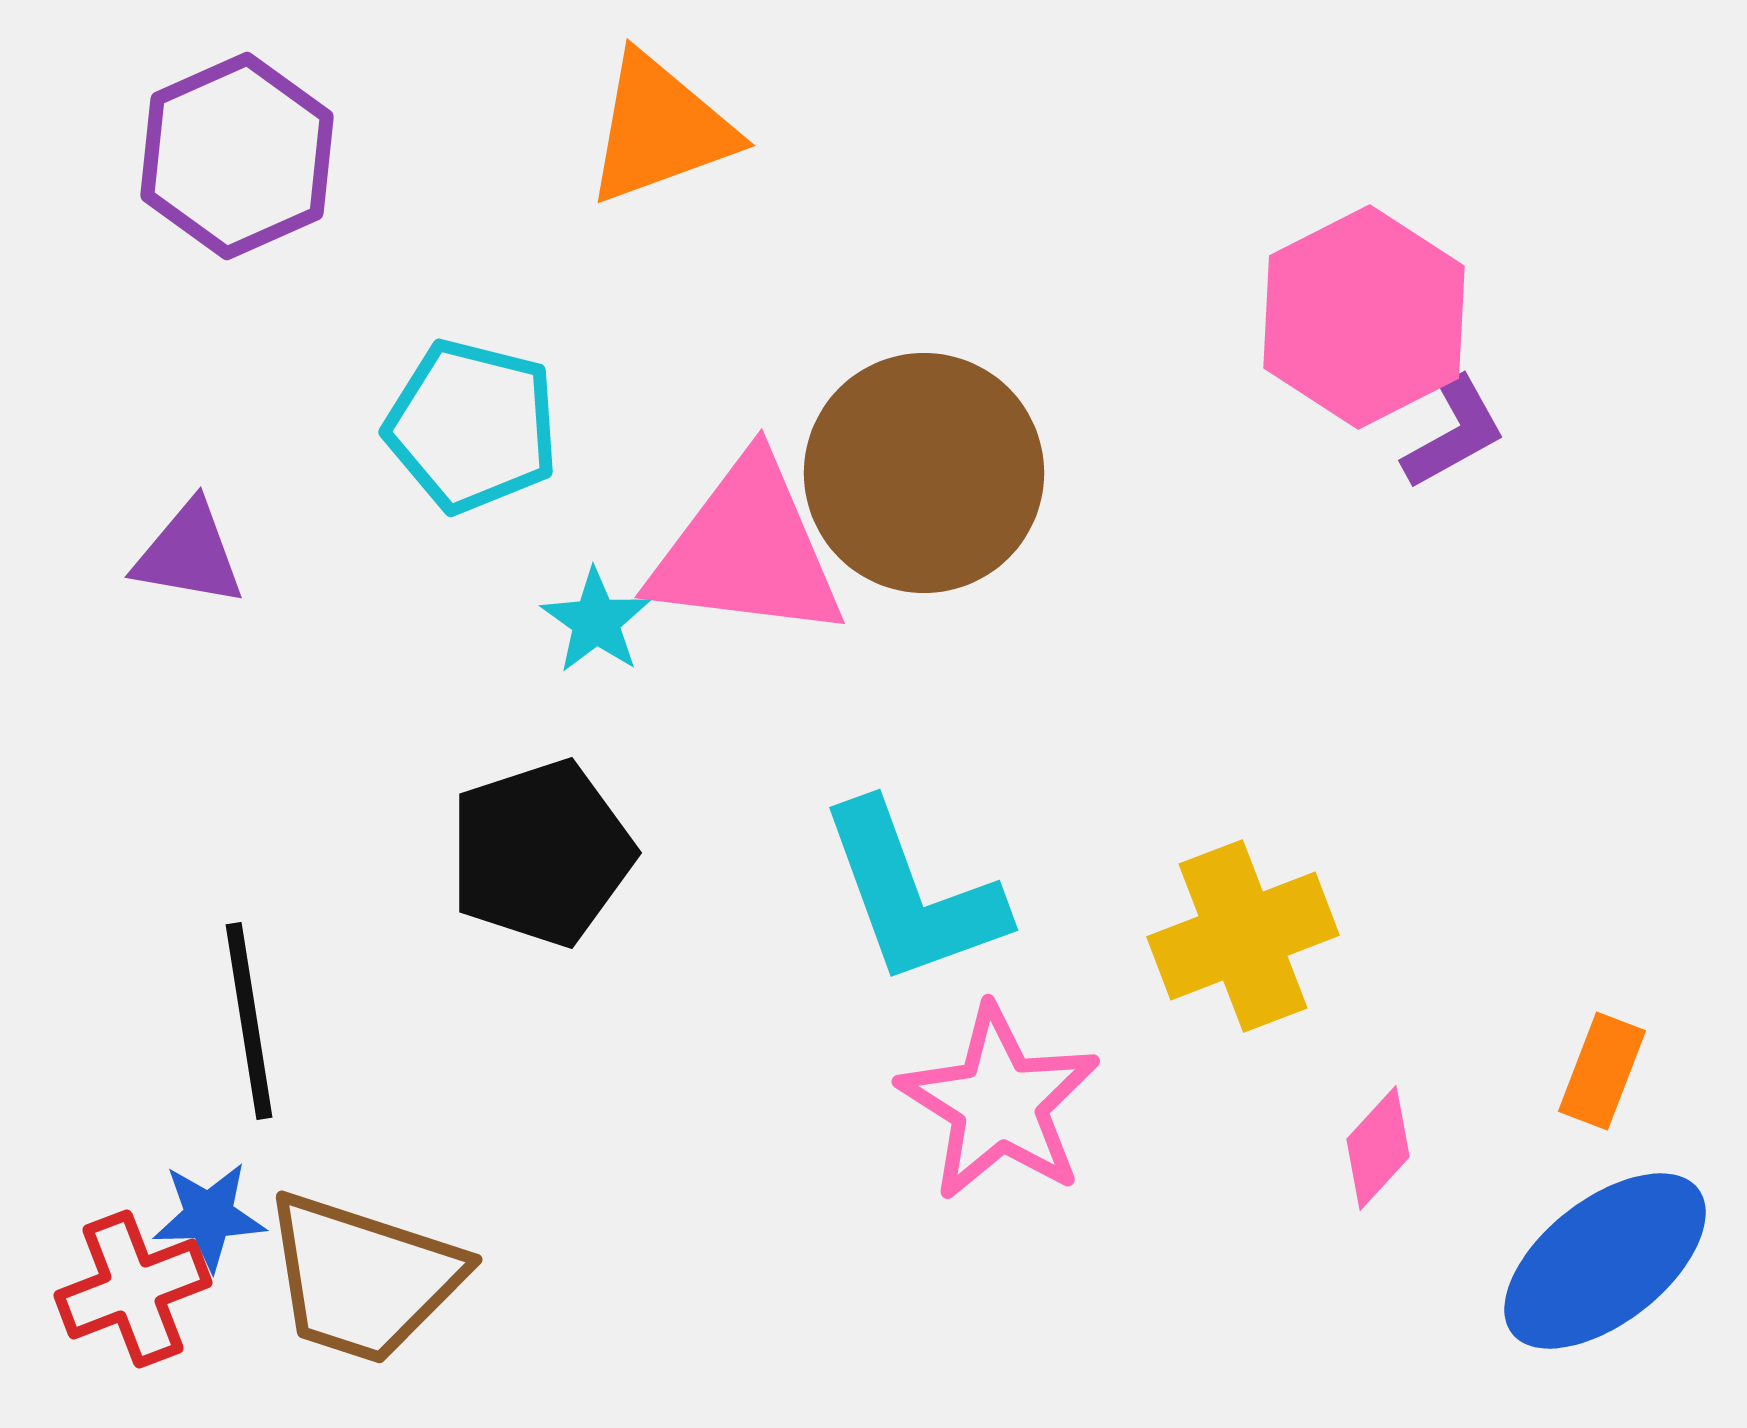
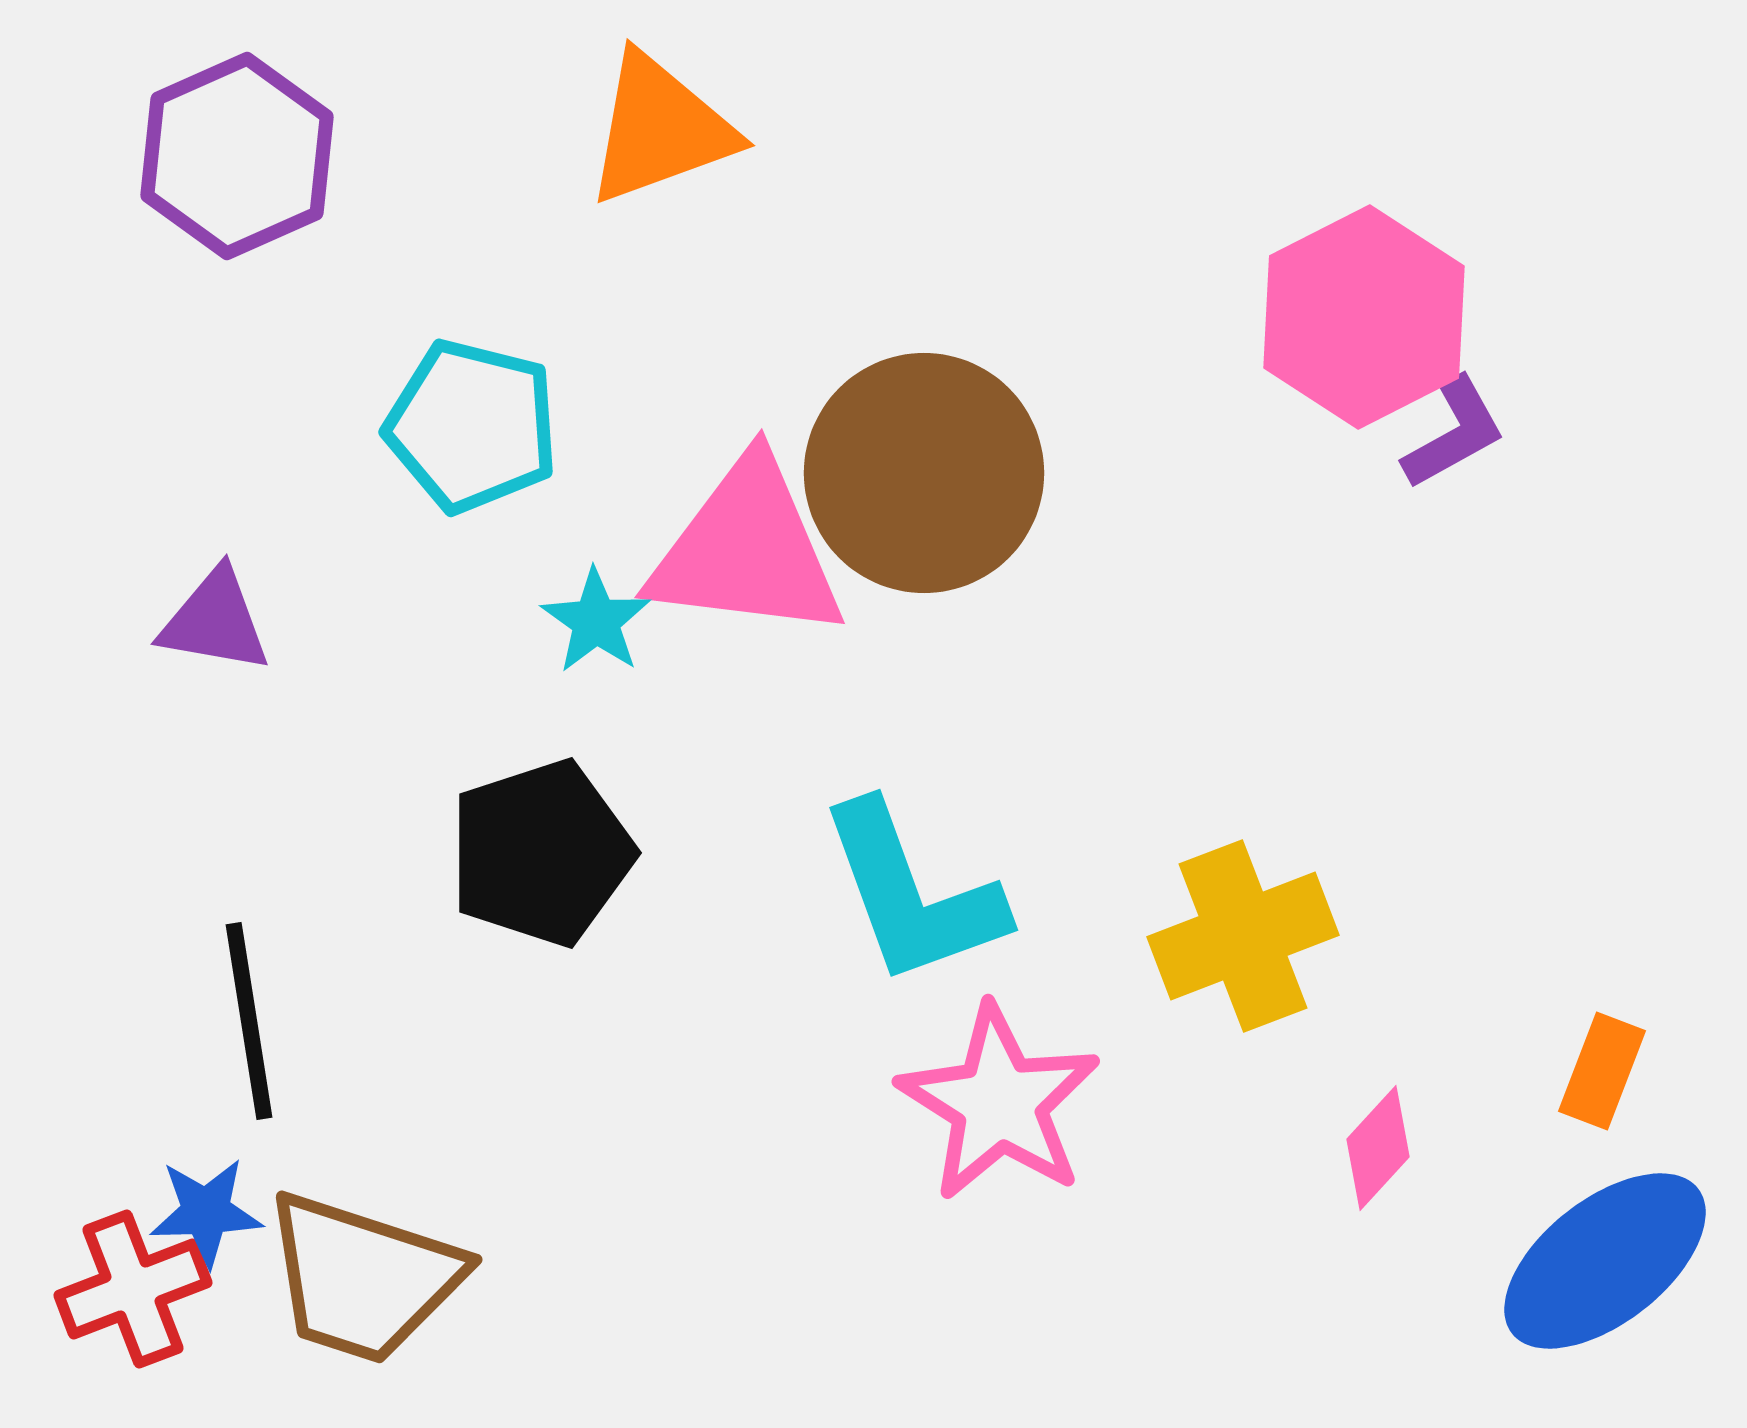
purple triangle: moved 26 px right, 67 px down
blue star: moved 3 px left, 4 px up
